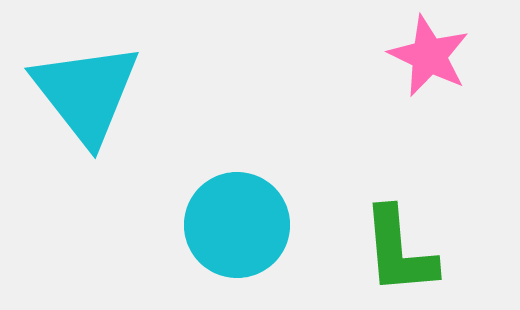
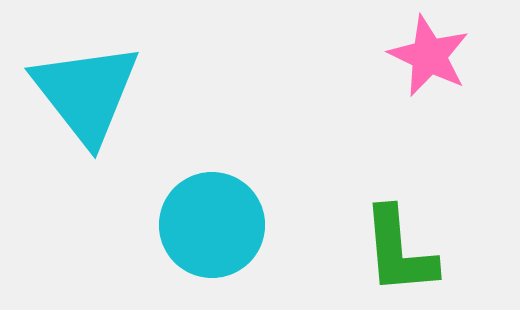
cyan circle: moved 25 px left
